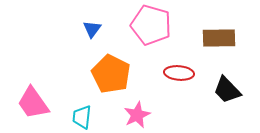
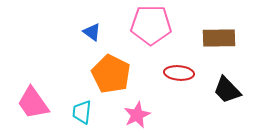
pink pentagon: rotated 15 degrees counterclockwise
blue triangle: moved 3 px down; rotated 30 degrees counterclockwise
cyan trapezoid: moved 5 px up
